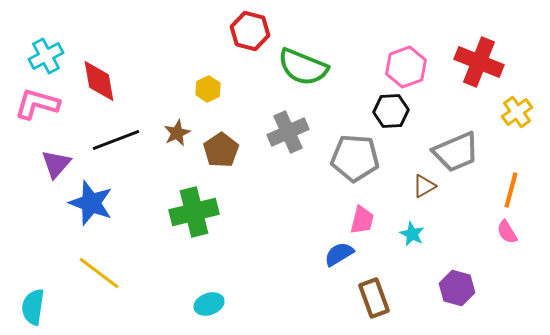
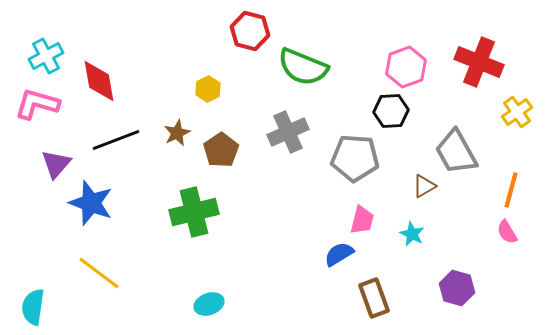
gray trapezoid: rotated 84 degrees clockwise
